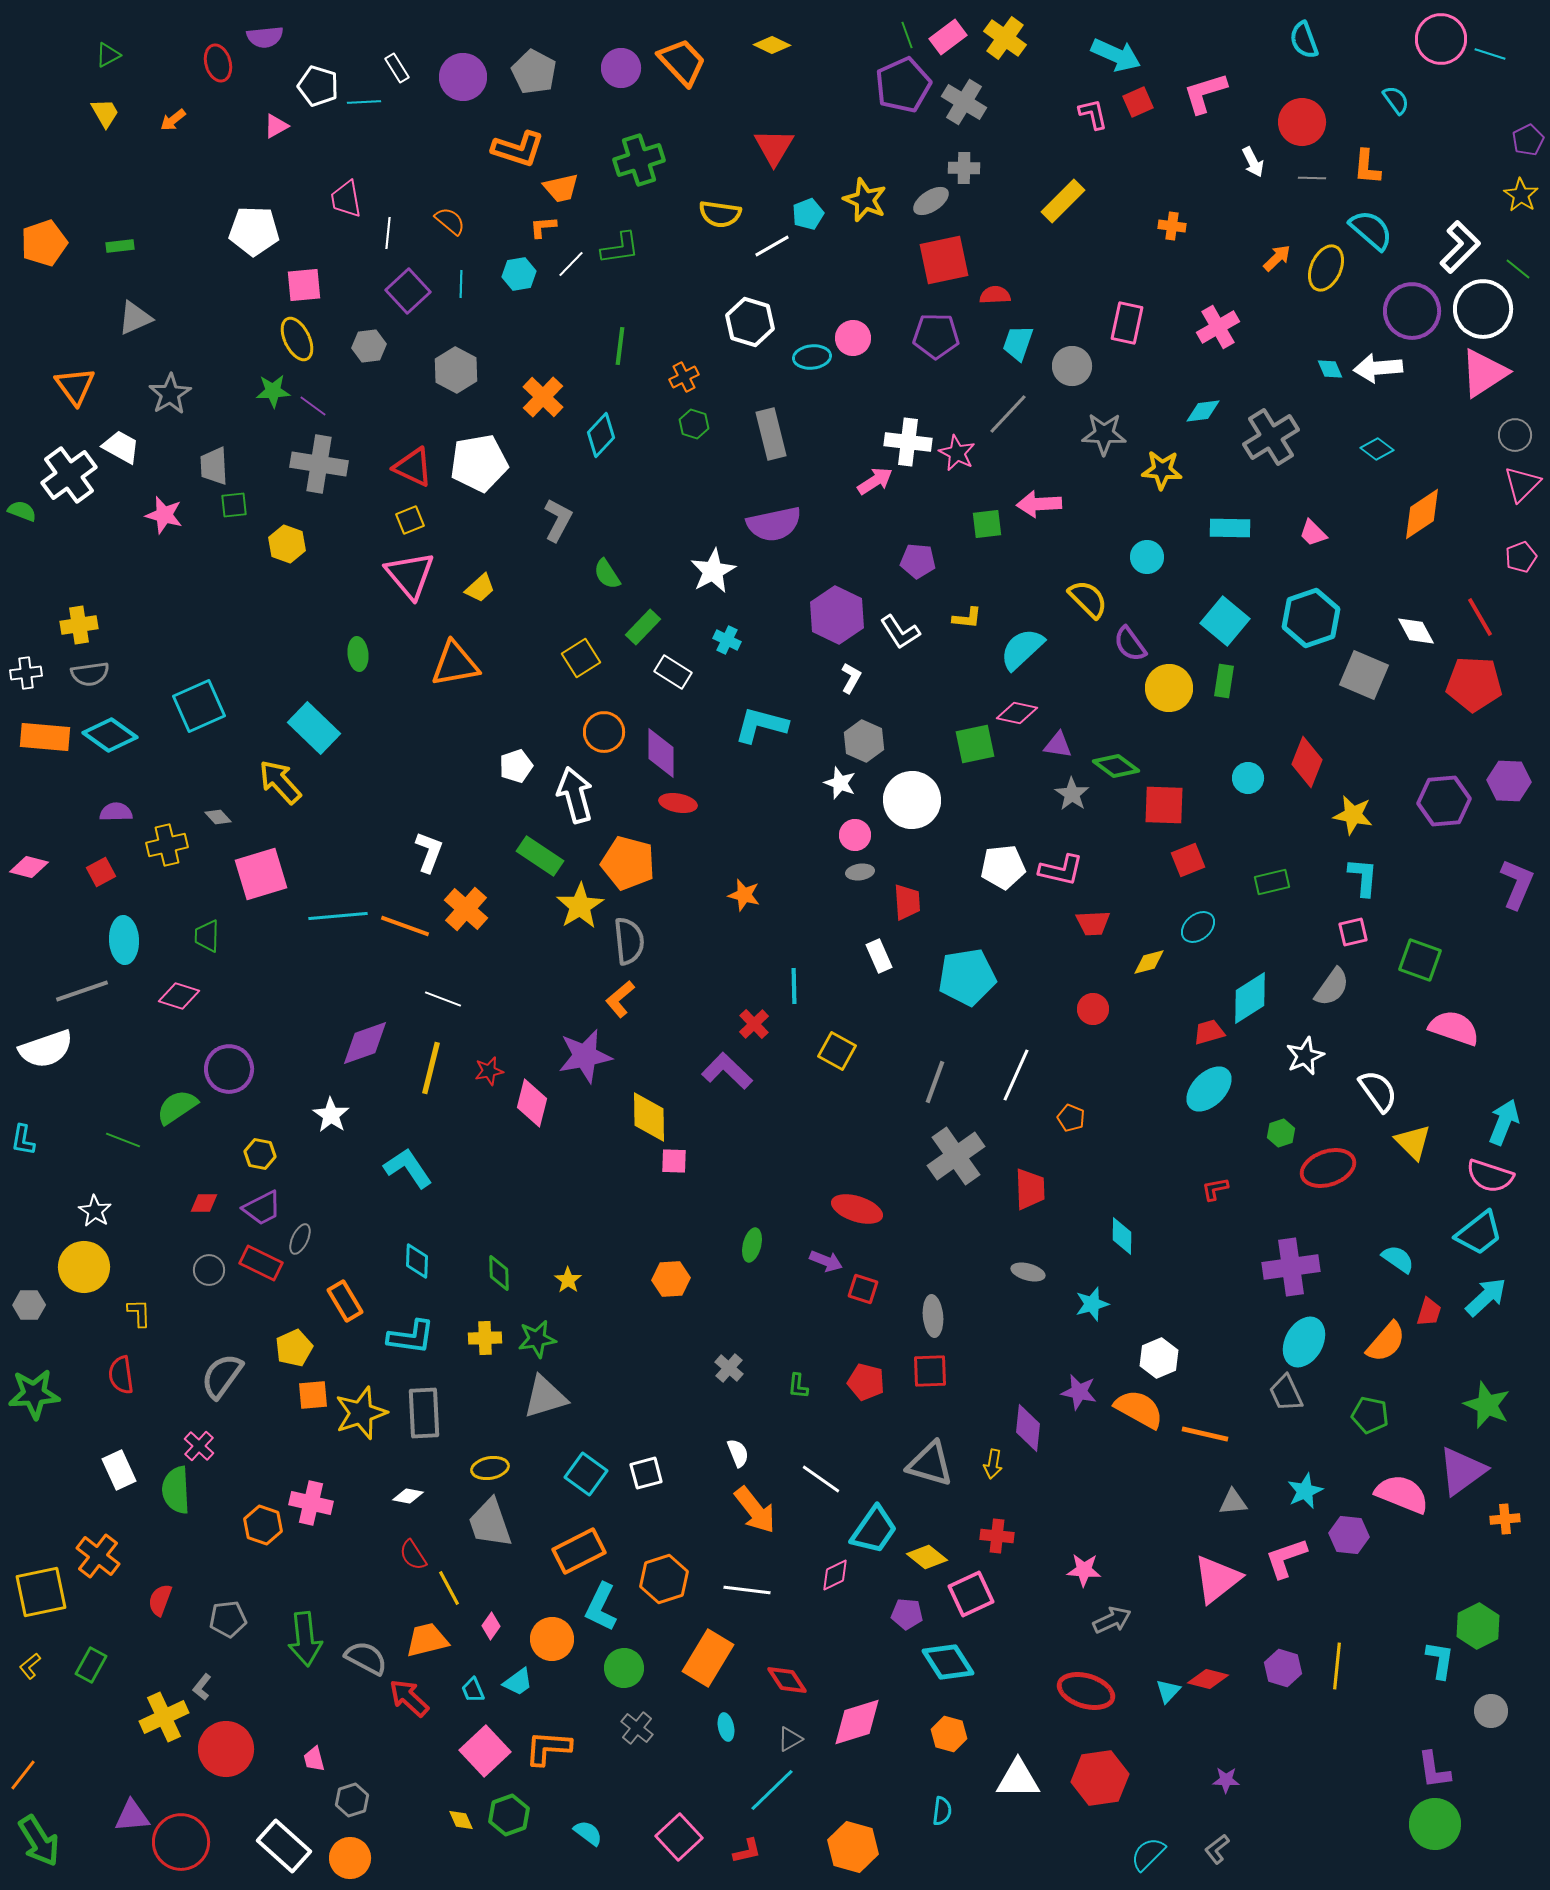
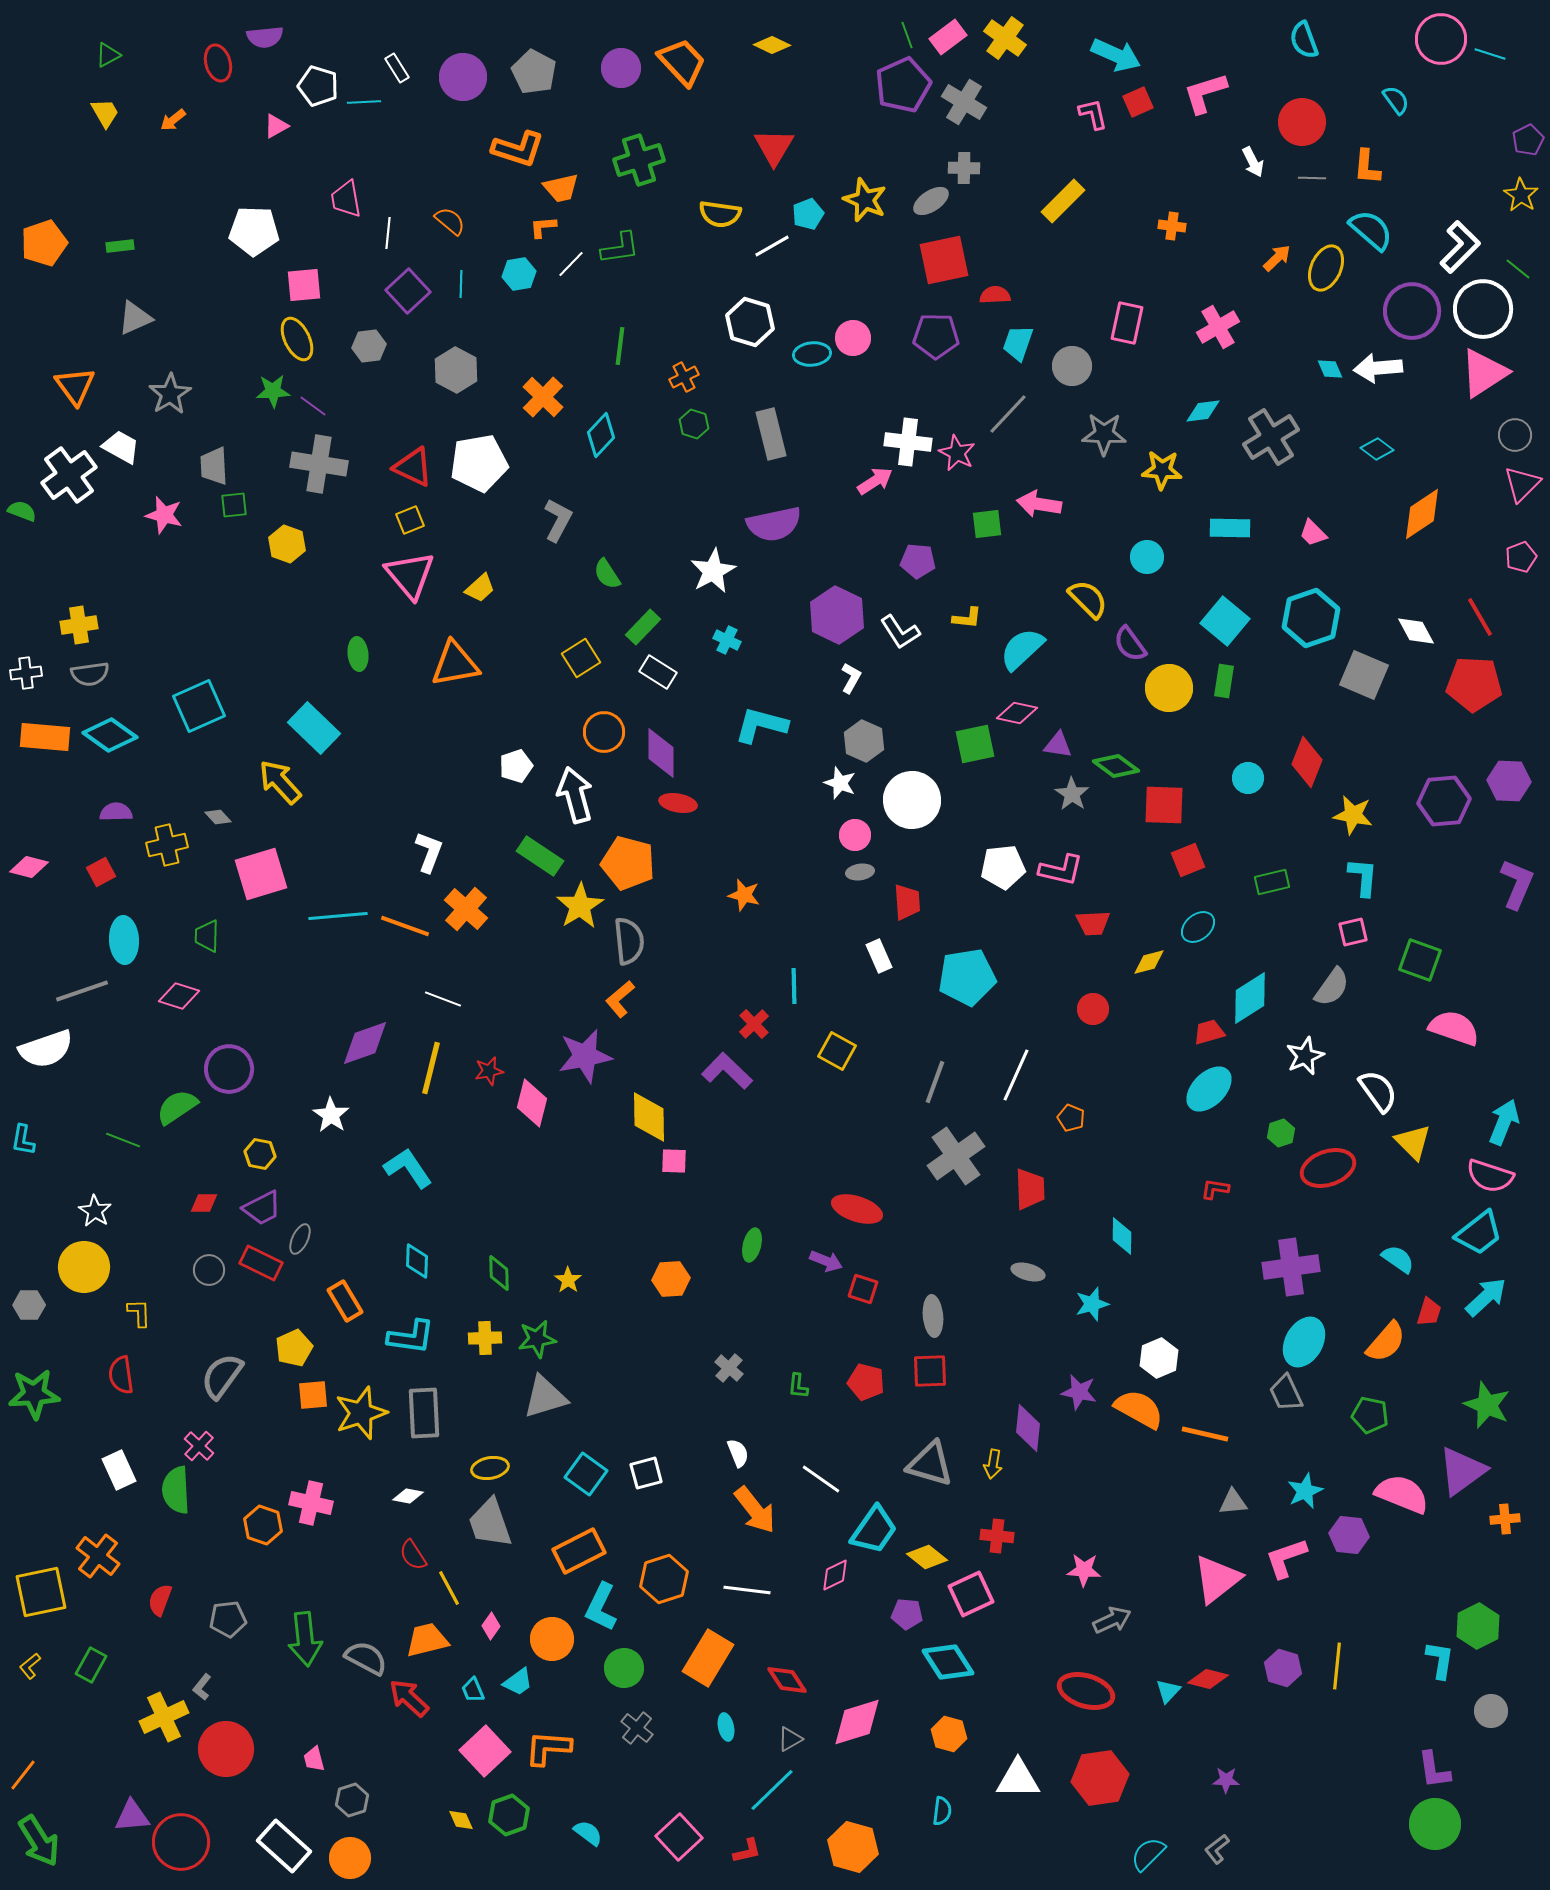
cyan ellipse at (812, 357): moved 3 px up
pink arrow at (1039, 504): rotated 12 degrees clockwise
white rectangle at (673, 672): moved 15 px left
red L-shape at (1215, 1189): rotated 20 degrees clockwise
